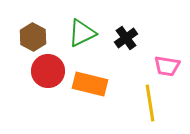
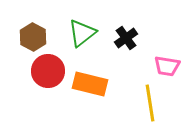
green triangle: rotated 12 degrees counterclockwise
